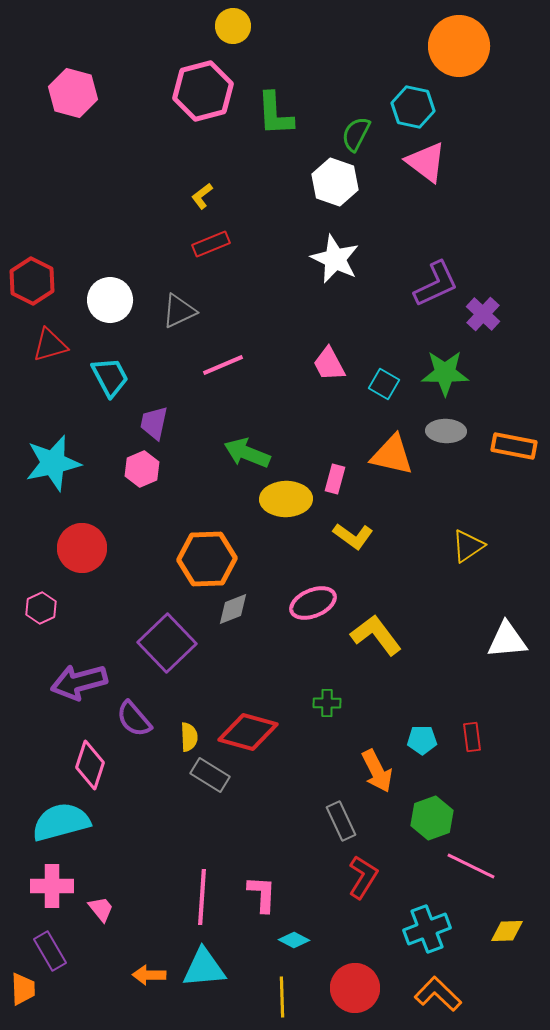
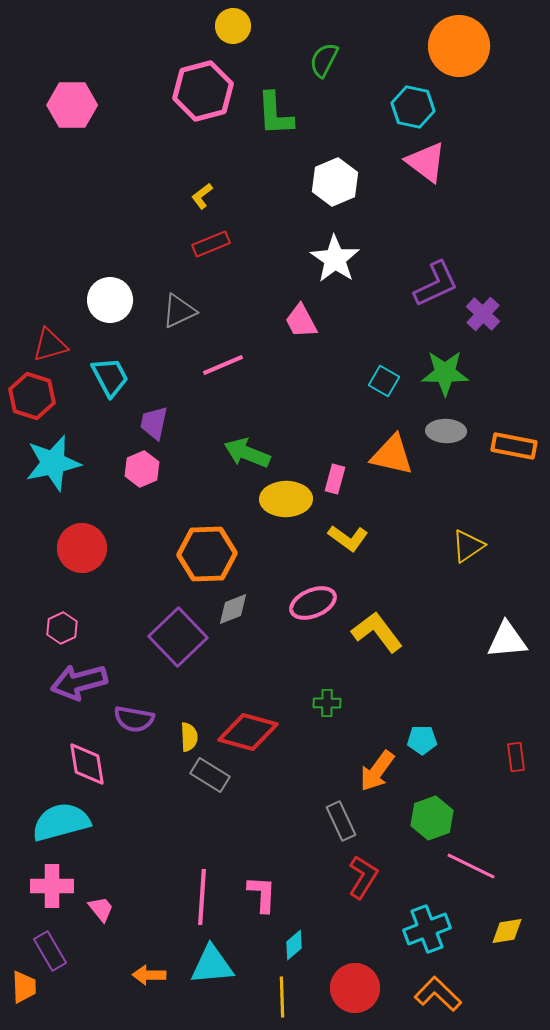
pink hexagon at (73, 93): moved 1 px left, 12 px down; rotated 15 degrees counterclockwise
green semicircle at (356, 134): moved 32 px left, 74 px up
white hexagon at (335, 182): rotated 18 degrees clockwise
white star at (335, 259): rotated 9 degrees clockwise
red hexagon at (32, 281): moved 115 px down; rotated 9 degrees counterclockwise
pink trapezoid at (329, 364): moved 28 px left, 43 px up
cyan square at (384, 384): moved 3 px up
yellow L-shape at (353, 536): moved 5 px left, 2 px down
orange hexagon at (207, 559): moved 5 px up
pink hexagon at (41, 608): moved 21 px right, 20 px down
yellow L-shape at (376, 635): moved 1 px right, 3 px up
purple square at (167, 643): moved 11 px right, 6 px up
purple semicircle at (134, 719): rotated 39 degrees counterclockwise
red rectangle at (472, 737): moved 44 px right, 20 px down
pink diamond at (90, 765): moved 3 px left, 1 px up; rotated 27 degrees counterclockwise
orange arrow at (377, 771): rotated 63 degrees clockwise
yellow diamond at (507, 931): rotated 8 degrees counterclockwise
cyan diamond at (294, 940): moved 5 px down; rotated 68 degrees counterclockwise
cyan triangle at (204, 968): moved 8 px right, 3 px up
orange trapezoid at (23, 989): moved 1 px right, 2 px up
